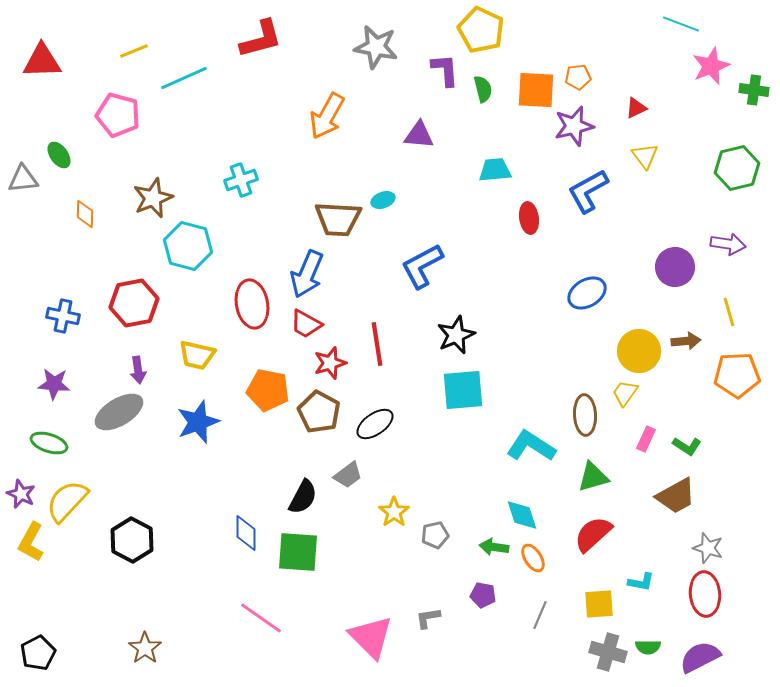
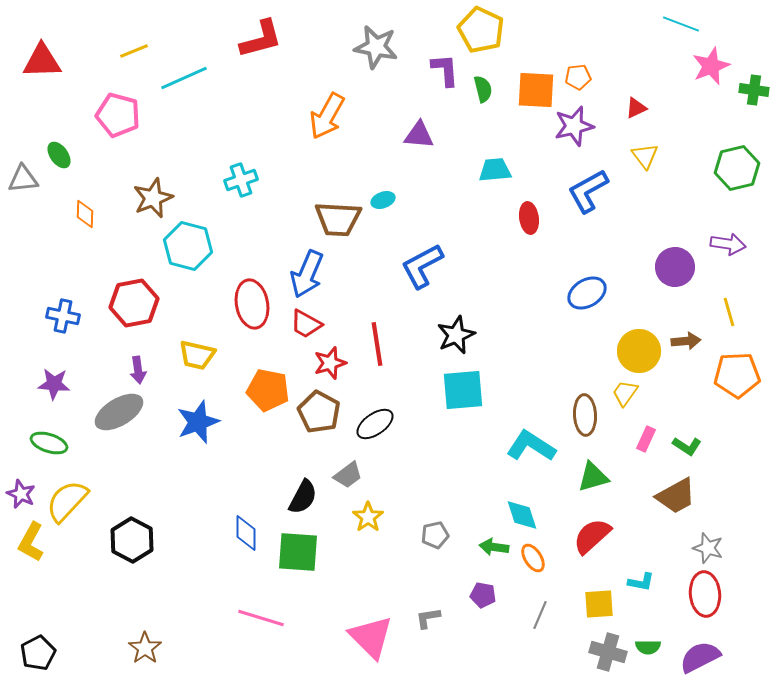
yellow star at (394, 512): moved 26 px left, 5 px down
red semicircle at (593, 534): moved 1 px left, 2 px down
pink line at (261, 618): rotated 18 degrees counterclockwise
